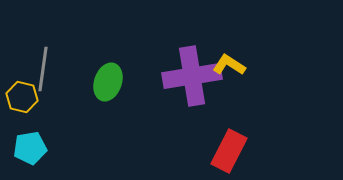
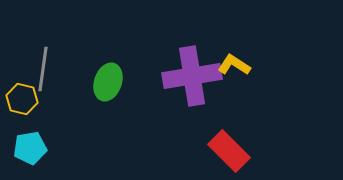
yellow L-shape: moved 5 px right
yellow hexagon: moved 2 px down
red rectangle: rotated 72 degrees counterclockwise
